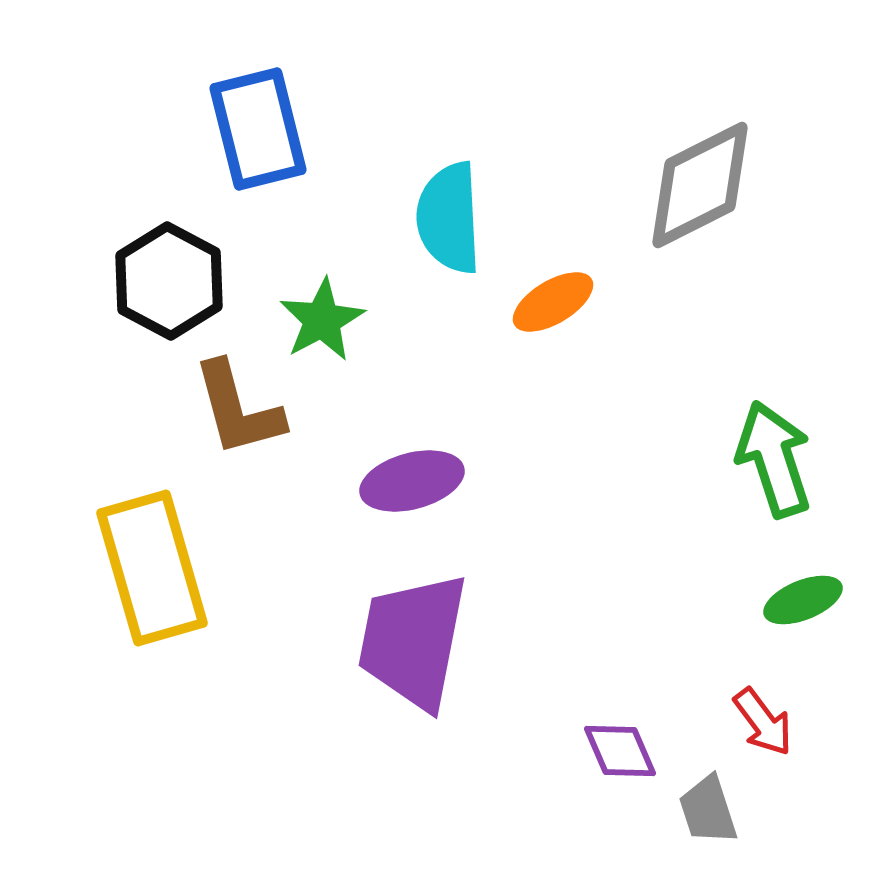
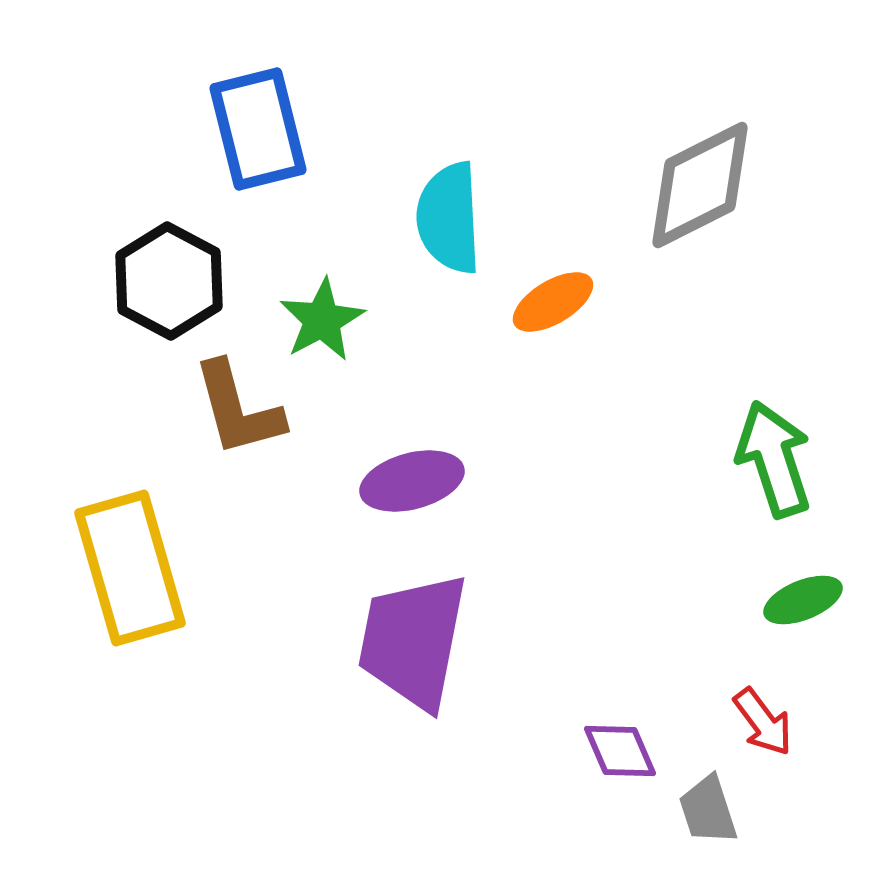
yellow rectangle: moved 22 px left
